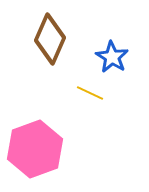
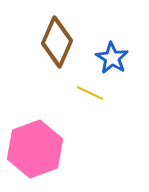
brown diamond: moved 7 px right, 3 px down
blue star: moved 1 px down
